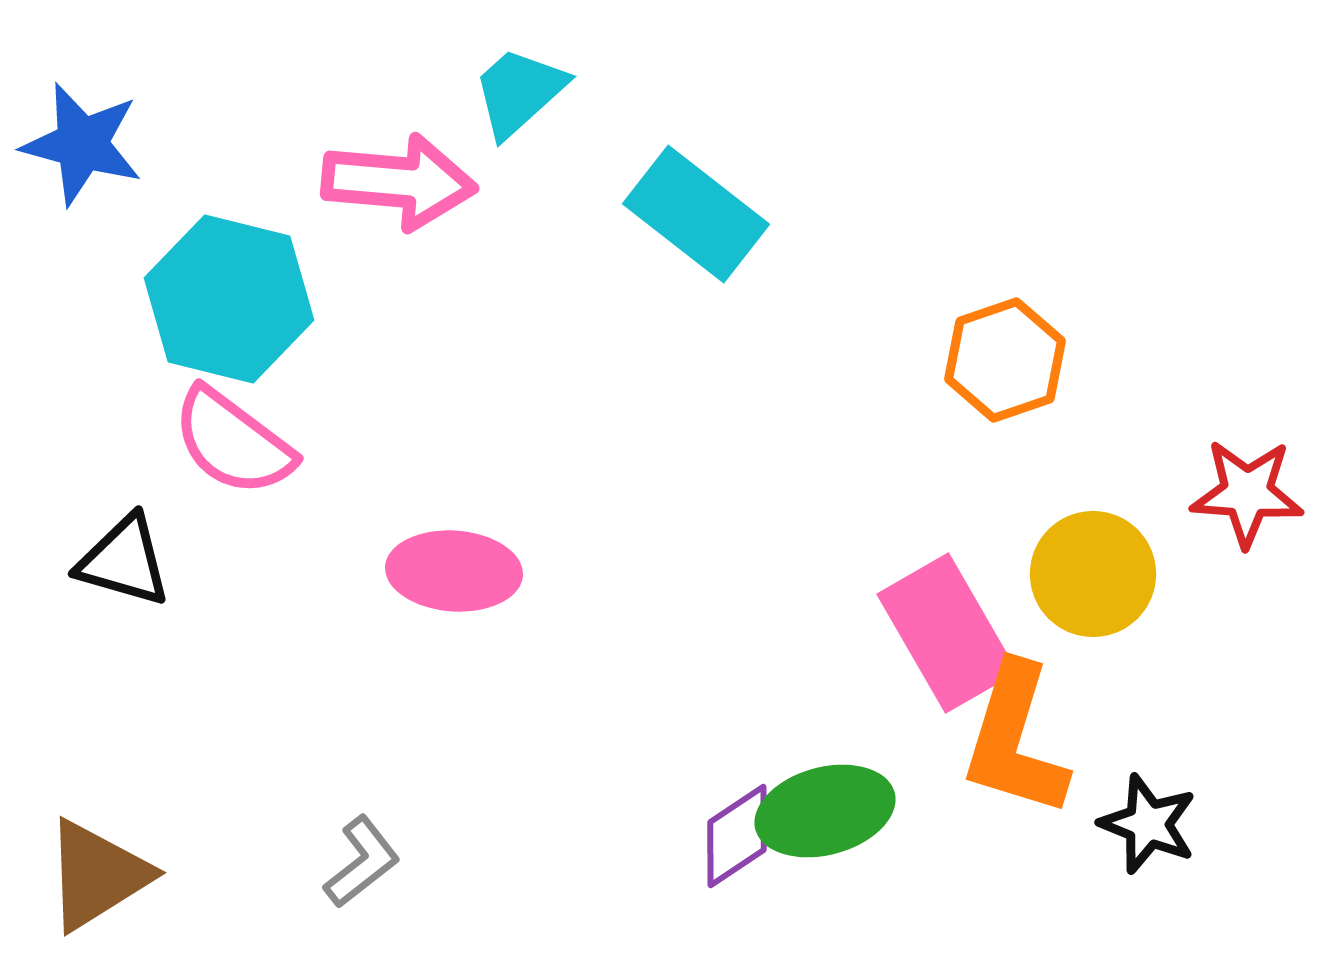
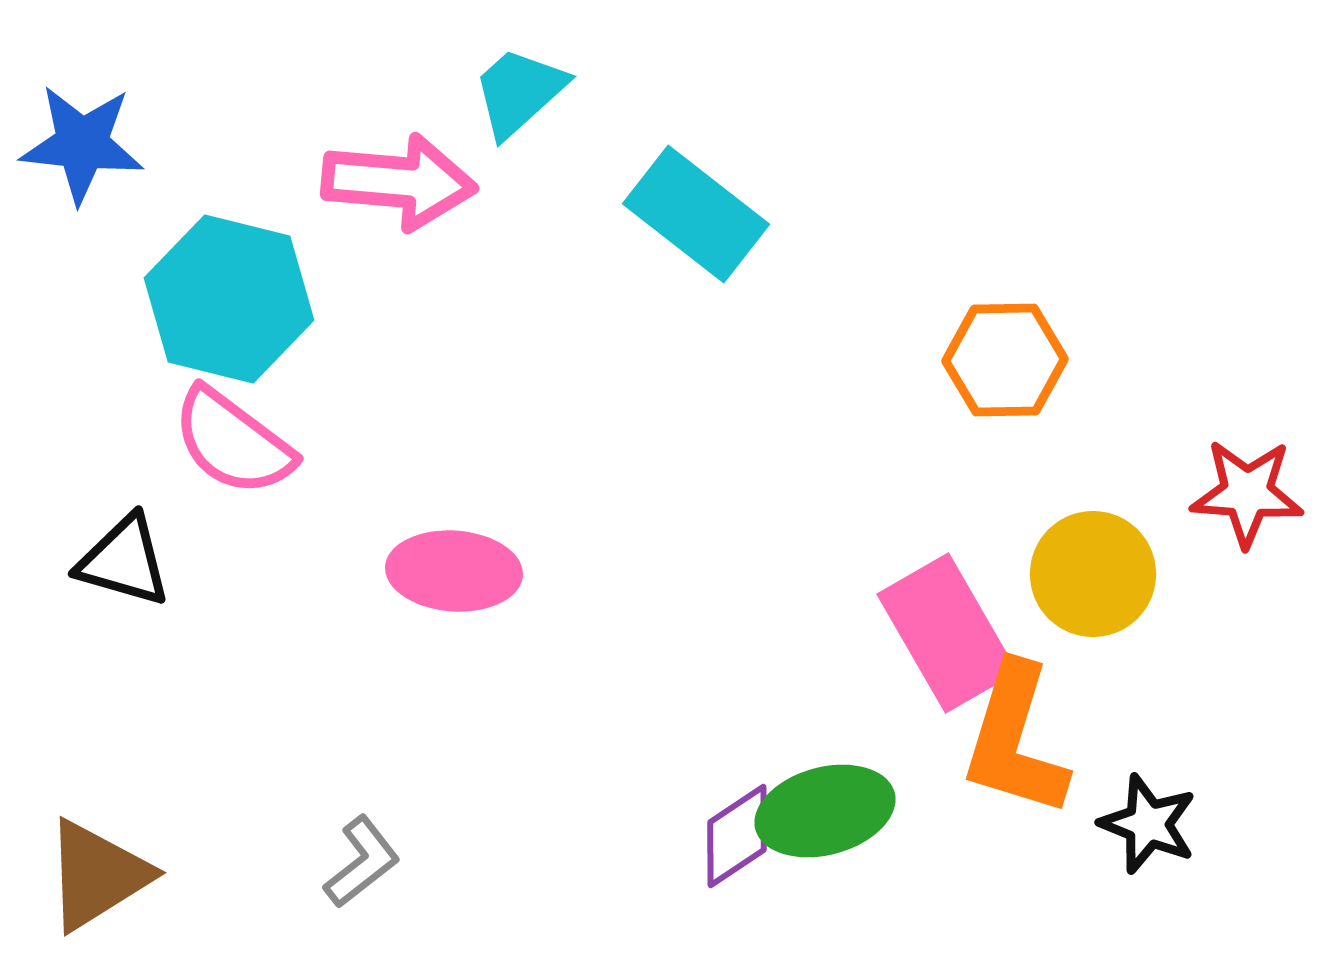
blue star: rotated 9 degrees counterclockwise
orange hexagon: rotated 18 degrees clockwise
